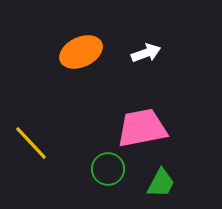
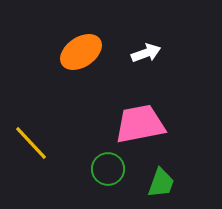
orange ellipse: rotated 9 degrees counterclockwise
pink trapezoid: moved 2 px left, 4 px up
green trapezoid: rotated 8 degrees counterclockwise
